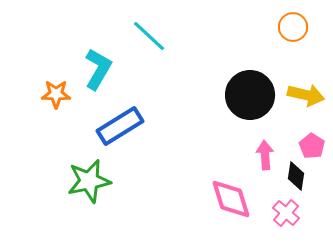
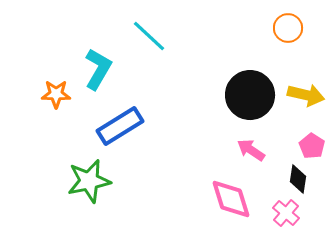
orange circle: moved 5 px left, 1 px down
pink arrow: moved 14 px left, 5 px up; rotated 52 degrees counterclockwise
black diamond: moved 2 px right, 3 px down
